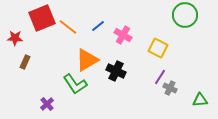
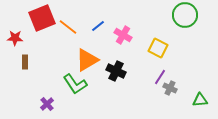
brown rectangle: rotated 24 degrees counterclockwise
